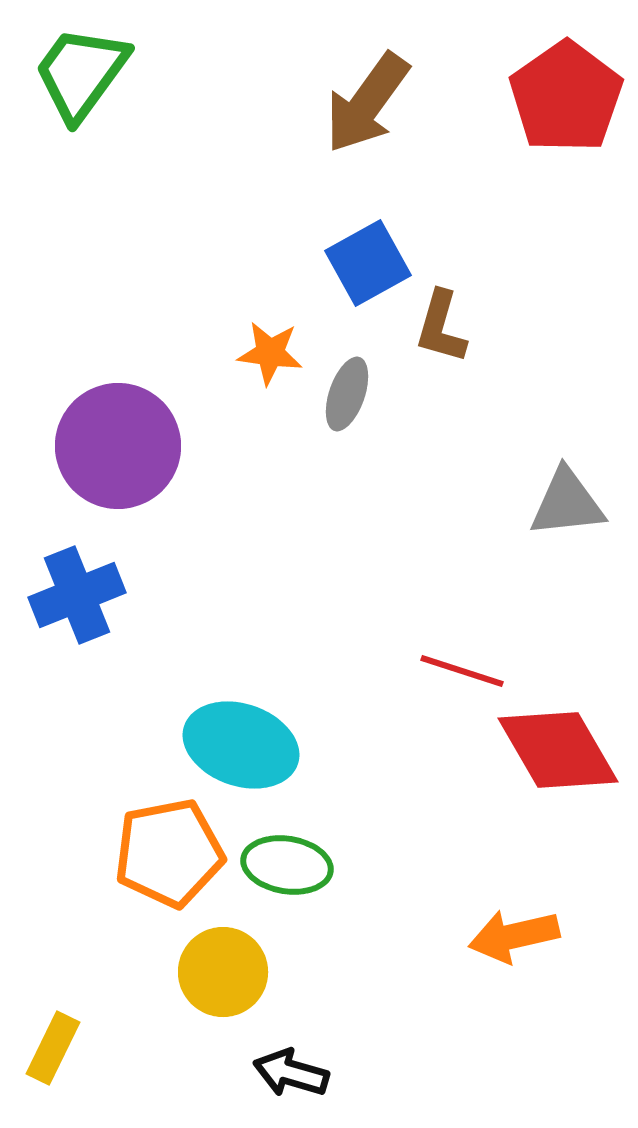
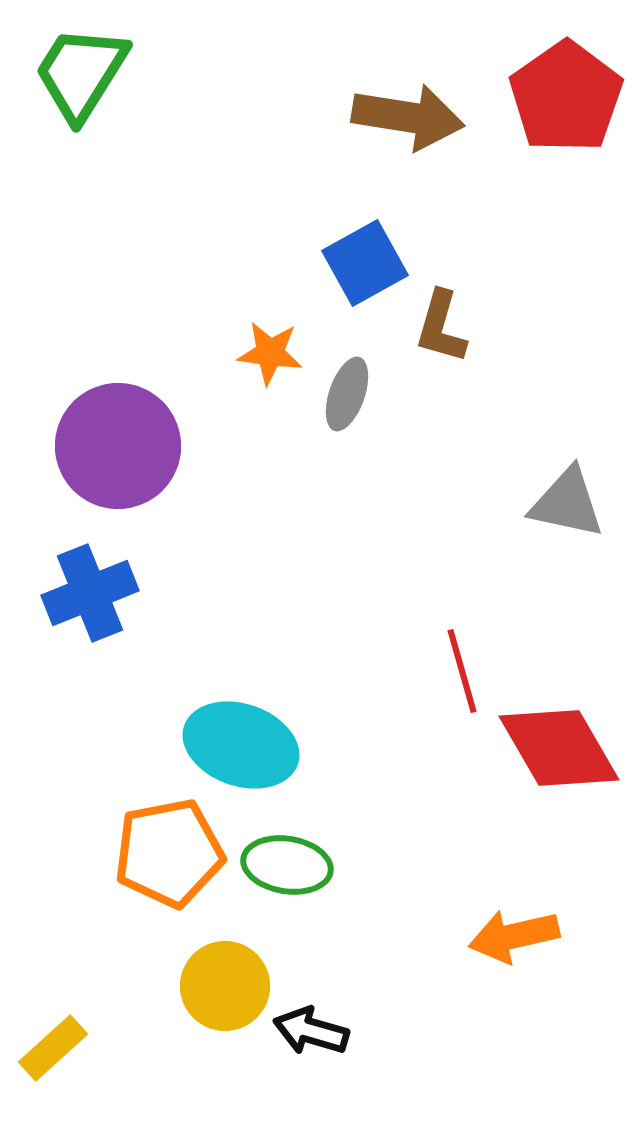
green trapezoid: rotated 4 degrees counterclockwise
brown arrow: moved 41 px right, 14 px down; rotated 117 degrees counterclockwise
blue square: moved 3 px left
gray triangle: rotated 18 degrees clockwise
blue cross: moved 13 px right, 2 px up
red line: rotated 56 degrees clockwise
red diamond: moved 1 px right, 2 px up
yellow circle: moved 2 px right, 14 px down
yellow rectangle: rotated 22 degrees clockwise
black arrow: moved 20 px right, 42 px up
